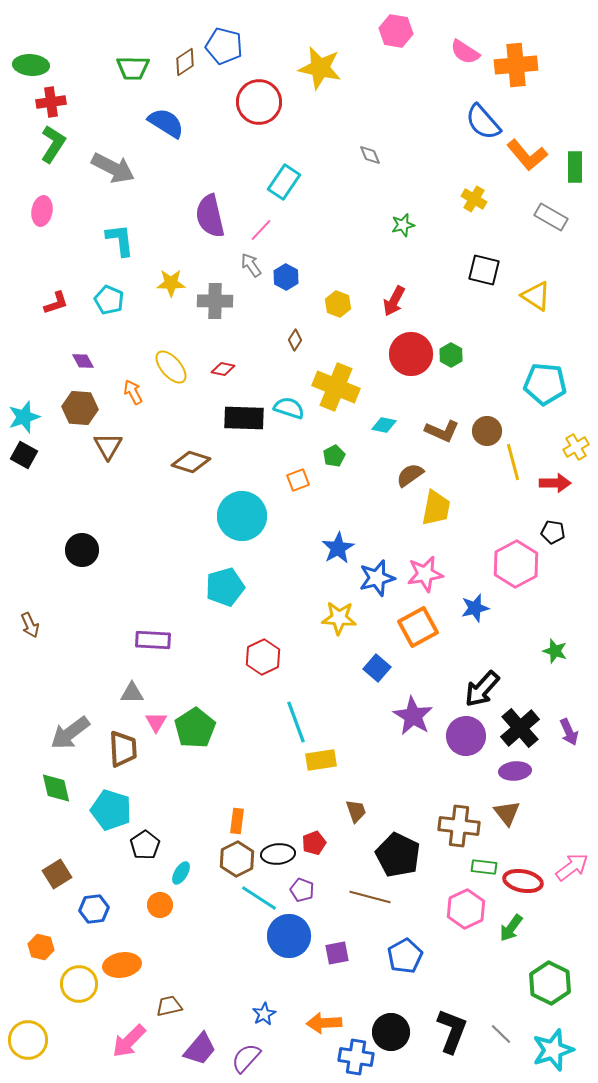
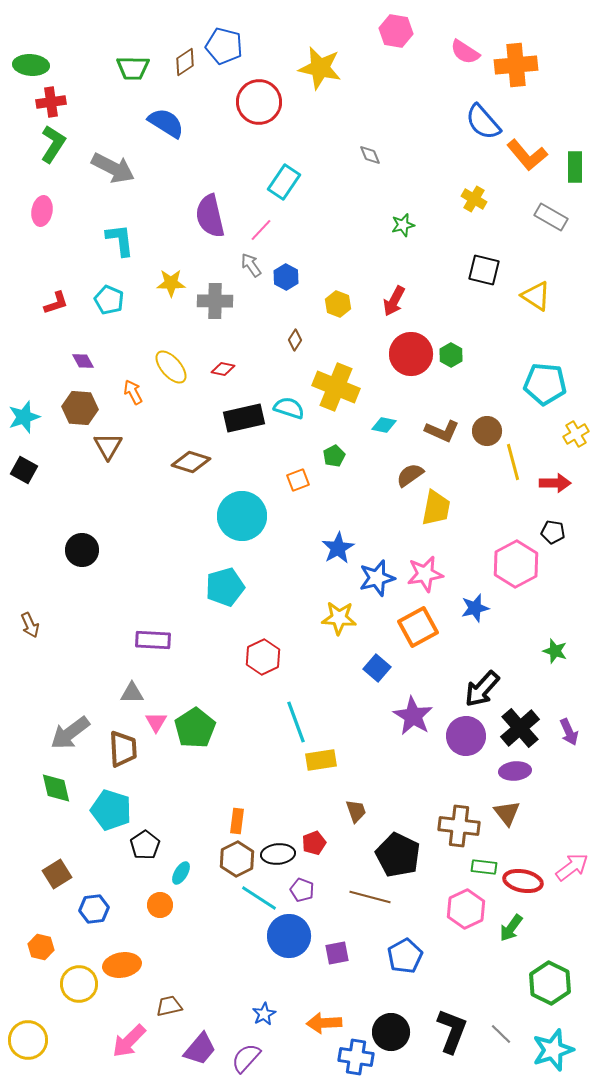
black rectangle at (244, 418): rotated 15 degrees counterclockwise
yellow cross at (576, 447): moved 13 px up
black square at (24, 455): moved 15 px down
